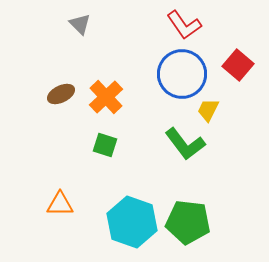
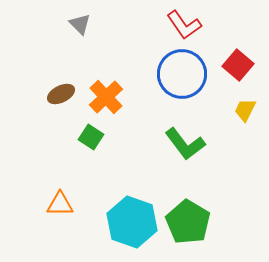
yellow trapezoid: moved 37 px right
green square: moved 14 px left, 8 px up; rotated 15 degrees clockwise
green pentagon: rotated 24 degrees clockwise
